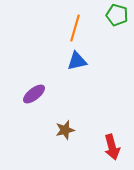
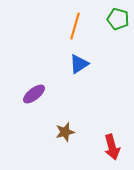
green pentagon: moved 1 px right, 4 px down
orange line: moved 2 px up
blue triangle: moved 2 px right, 3 px down; rotated 20 degrees counterclockwise
brown star: moved 2 px down
